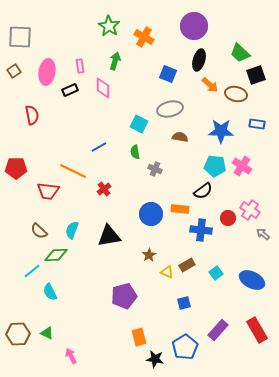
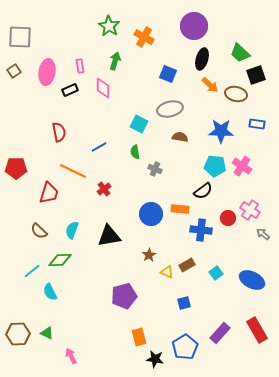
black ellipse at (199, 60): moved 3 px right, 1 px up
red semicircle at (32, 115): moved 27 px right, 17 px down
red trapezoid at (48, 191): moved 1 px right, 2 px down; rotated 80 degrees counterclockwise
green diamond at (56, 255): moved 4 px right, 5 px down
purple rectangle at (218, 330): moved 2 px right, 3 px down
